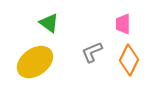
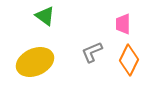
green triangle: moved 4 px left, 7 px up
yellow ellipse: rotated 12 degrees clockwise
